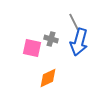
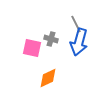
gray line: moved 2 px right, 2 px down
